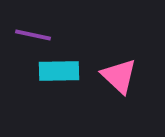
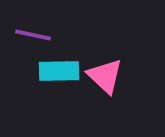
pink triangle: moved 14 px left
